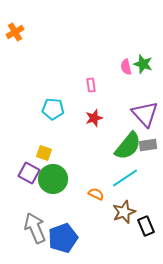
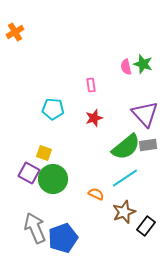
green semicircle: moved 2 px left, 1 px down; rotated 12 degrees clockwise
black rectangle: rotated 60 degrees clockwise
